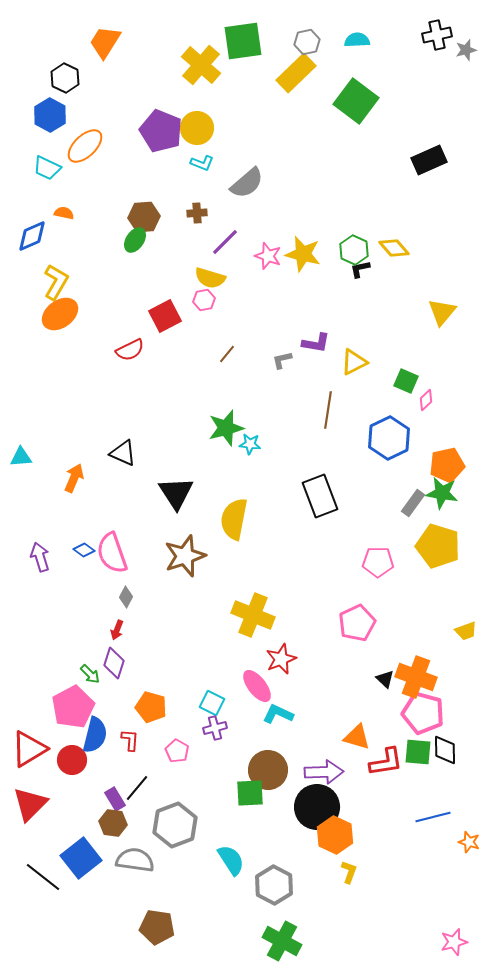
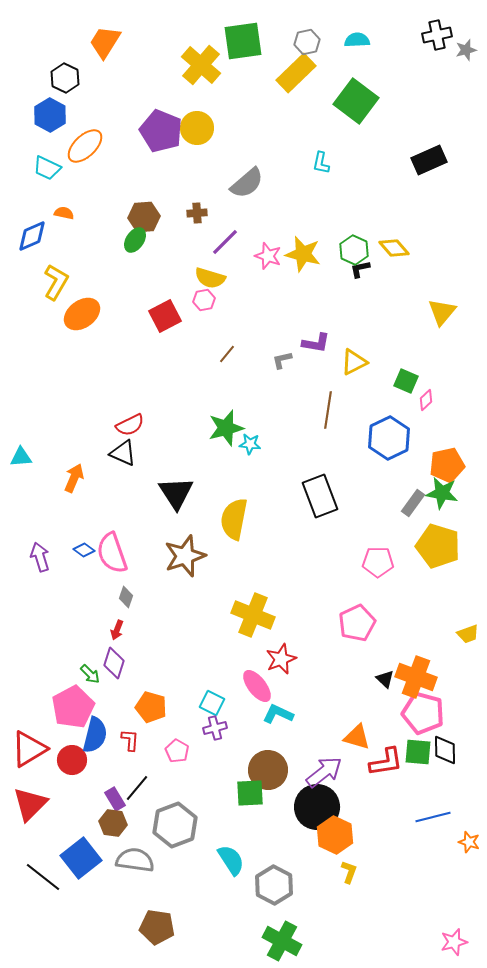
cyan L-shape at (202, 163): moved 119 px right; rotated 80 degrees clockwise
orange ellipse at (60, 314): moved 22 px right
red semicircle at (130, 350): moved 75 px down
gray diamond at (126, 597): rotated 10 degrees counterclockwise
yellow trapezoid at (466, 631): moved 2 px right, 3 px down
purple arrow at (324, 772): rotated 36 degrees counterclockwise
